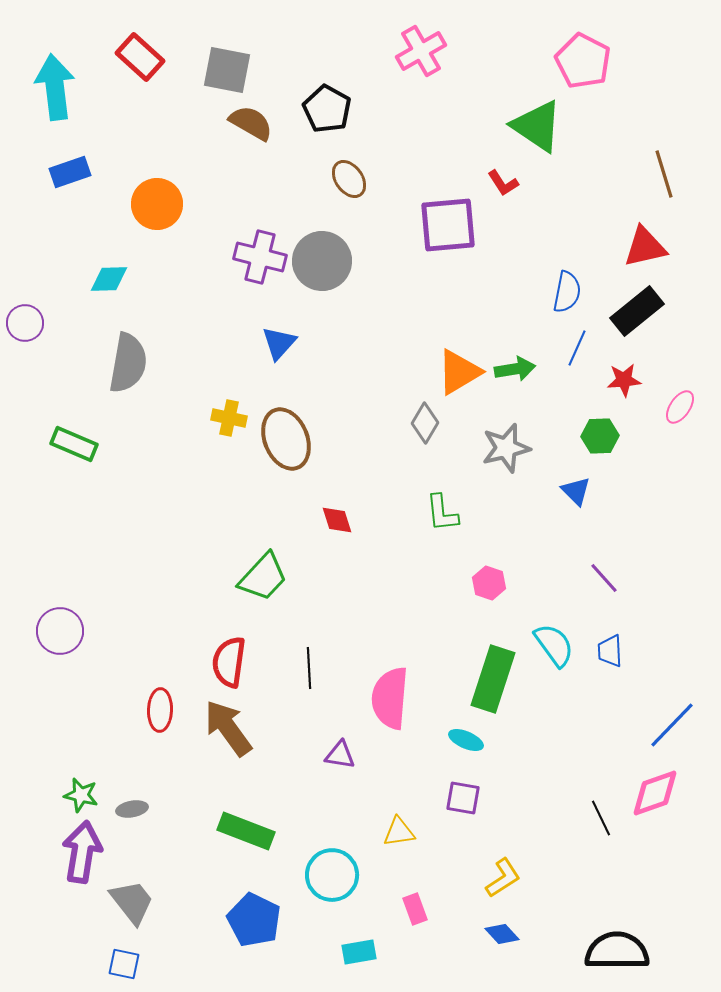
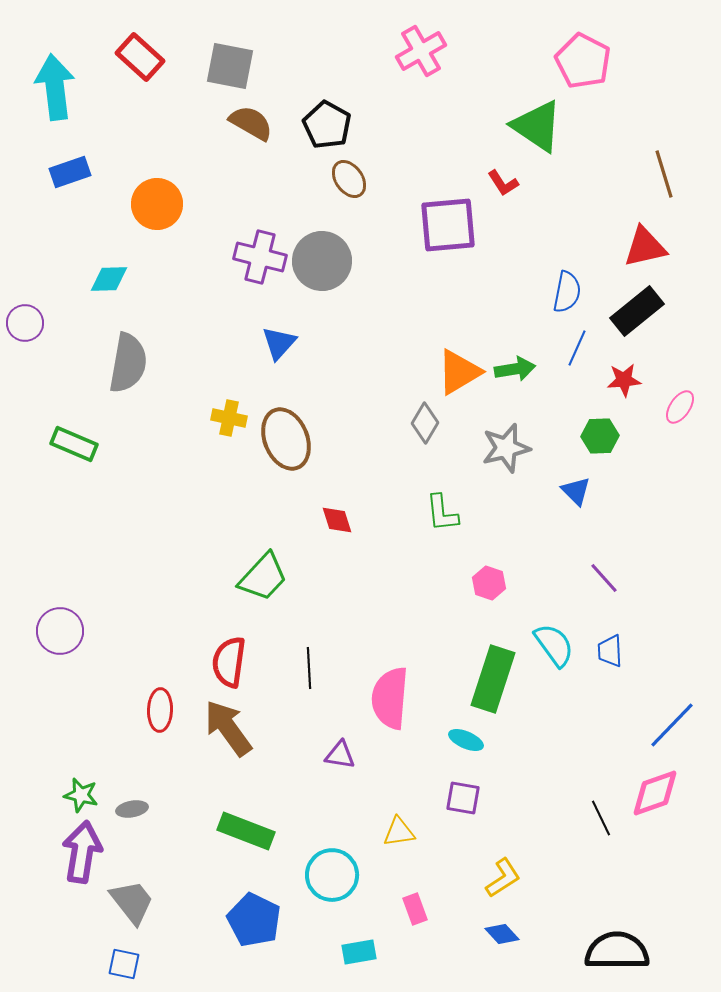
gray square at (227, 70): moved 3 px right, 4 px up
black pentagon at (327, 109): moved 16 px down
